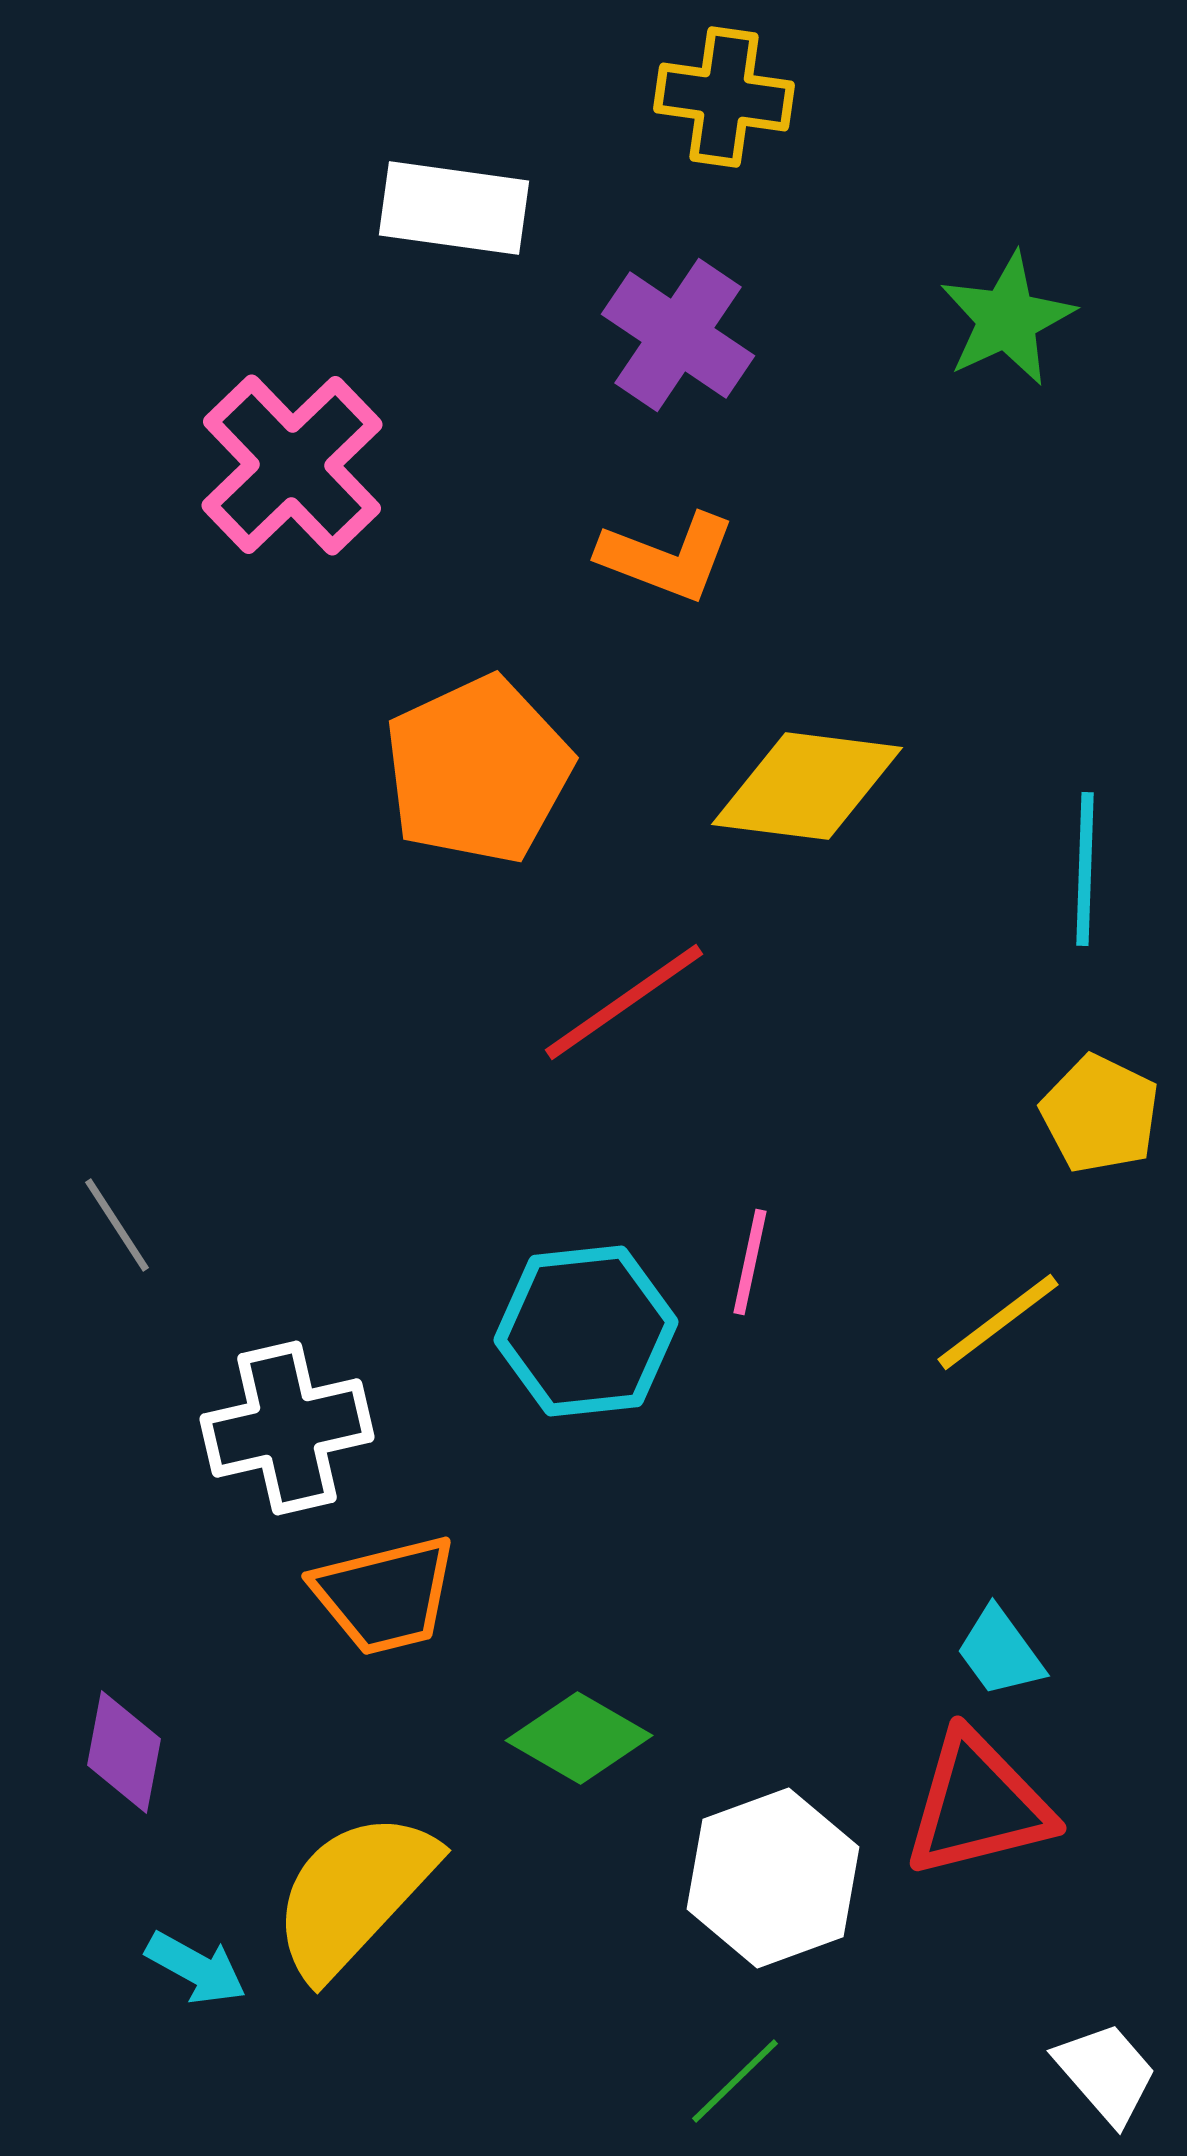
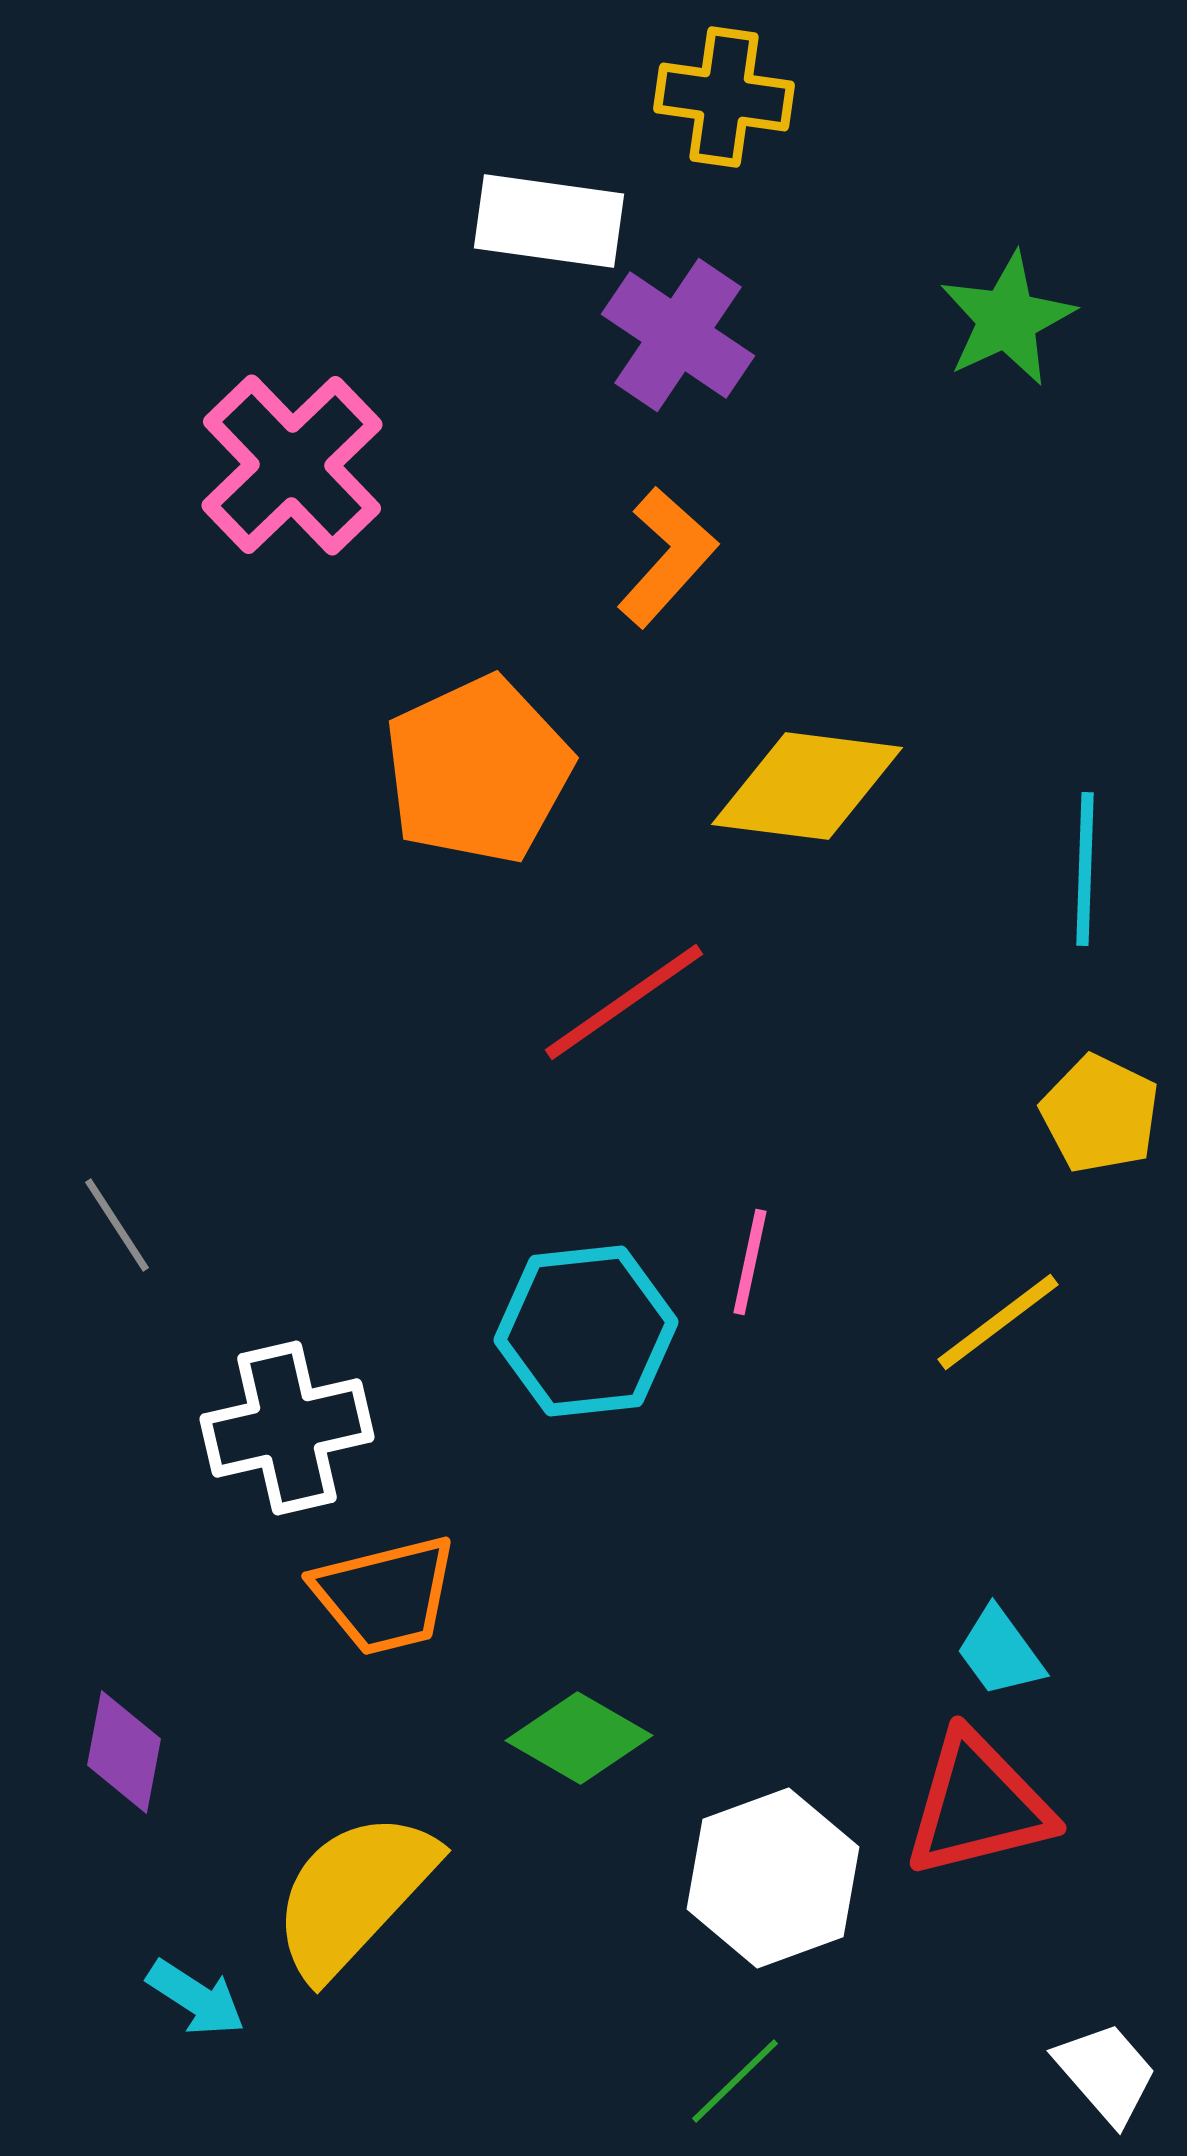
white rectangle: moved 95 px right, 13 px down
orange L-shape: rotated 69 degrees counterclockwise
cyan arrow: moved 30 px down; rotated 4 degrees clockwise
